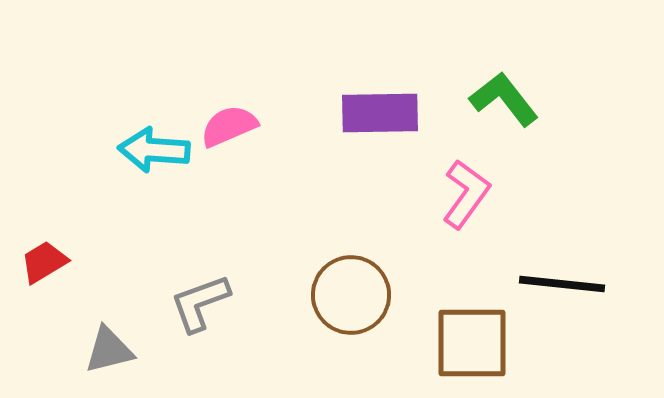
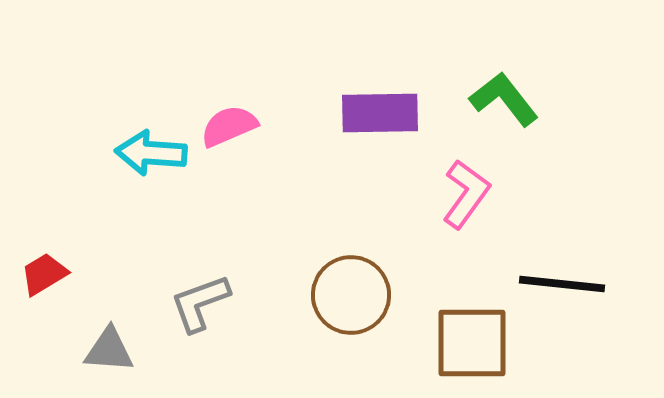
cyan arrow: moved 3 px left, 3 px down
red trapezoid: moved 12 px down
gray triangle: rotated 18 degrees clockwise
